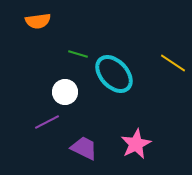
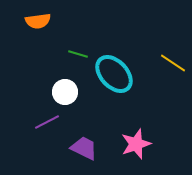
pink star: rotated 8 degrees clockwise
